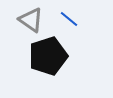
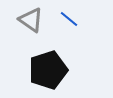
black pentagon: moved 14 px down
